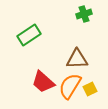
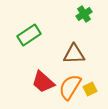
green cross: rotated 14 degrees counterclockwise
brown triangle: moved 3 px left, 5 px up
orange semicircle: moved 1 px down
